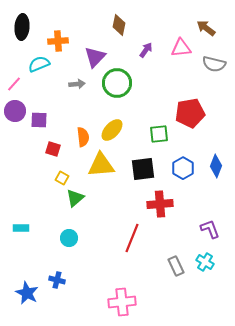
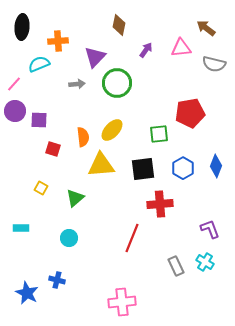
yellow square: moved 21 px left, 10 px down
